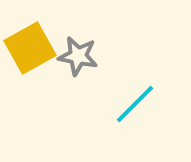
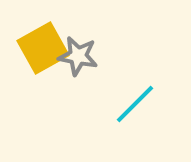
yellow square: moved 13 px right
